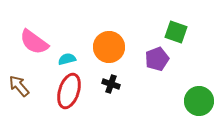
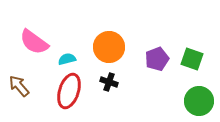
green square: moved 16 px right, 27 px down
black cross: moved 2 px left, 2 px up
